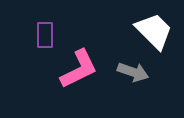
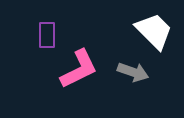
purple rectangle: moved 2 px right
